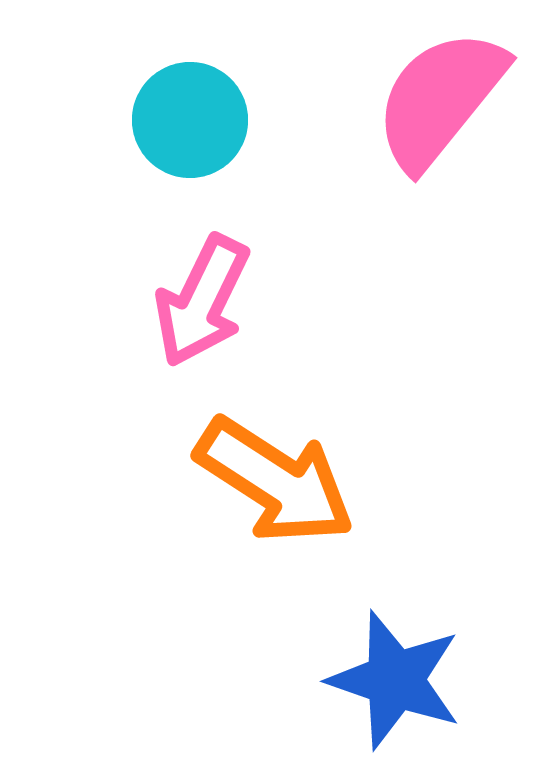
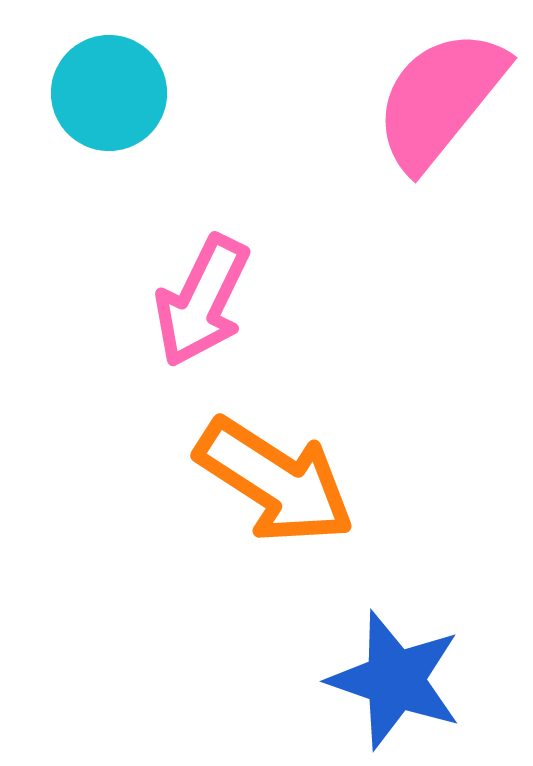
cyan circle: moved 81 px left, 27 px up
